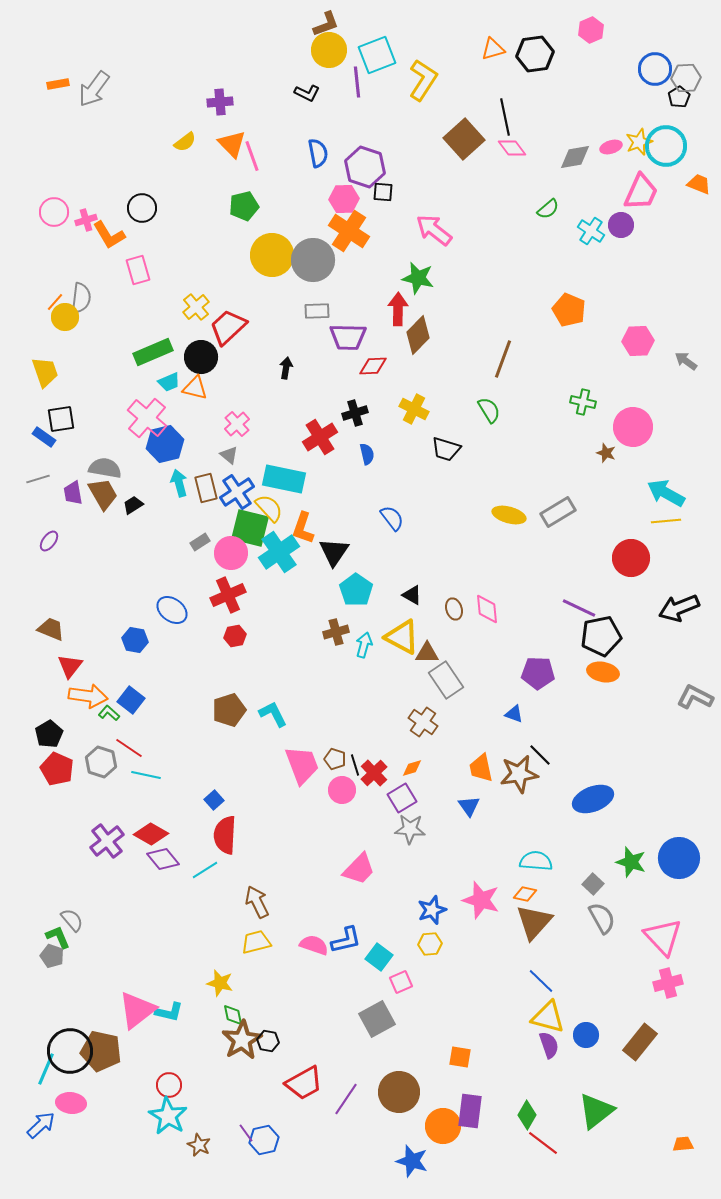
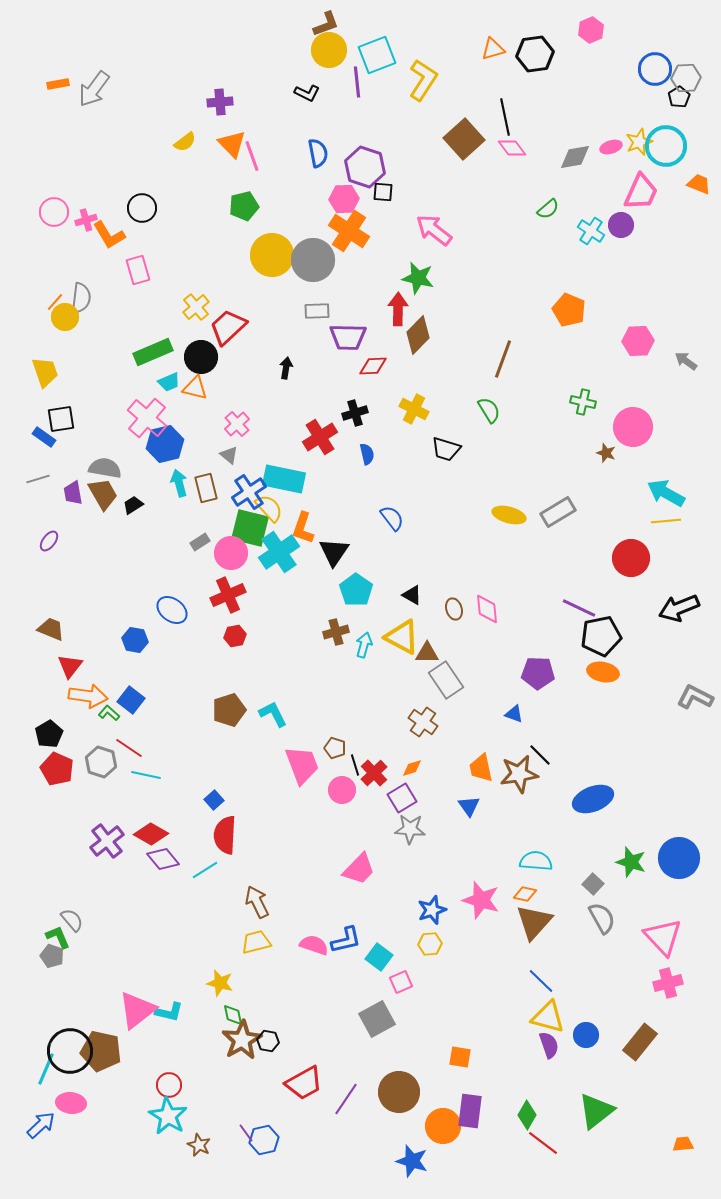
blue cross at (237, 492): moved 12 px right
brown pentagon at (335, 759): moved 11 px up
